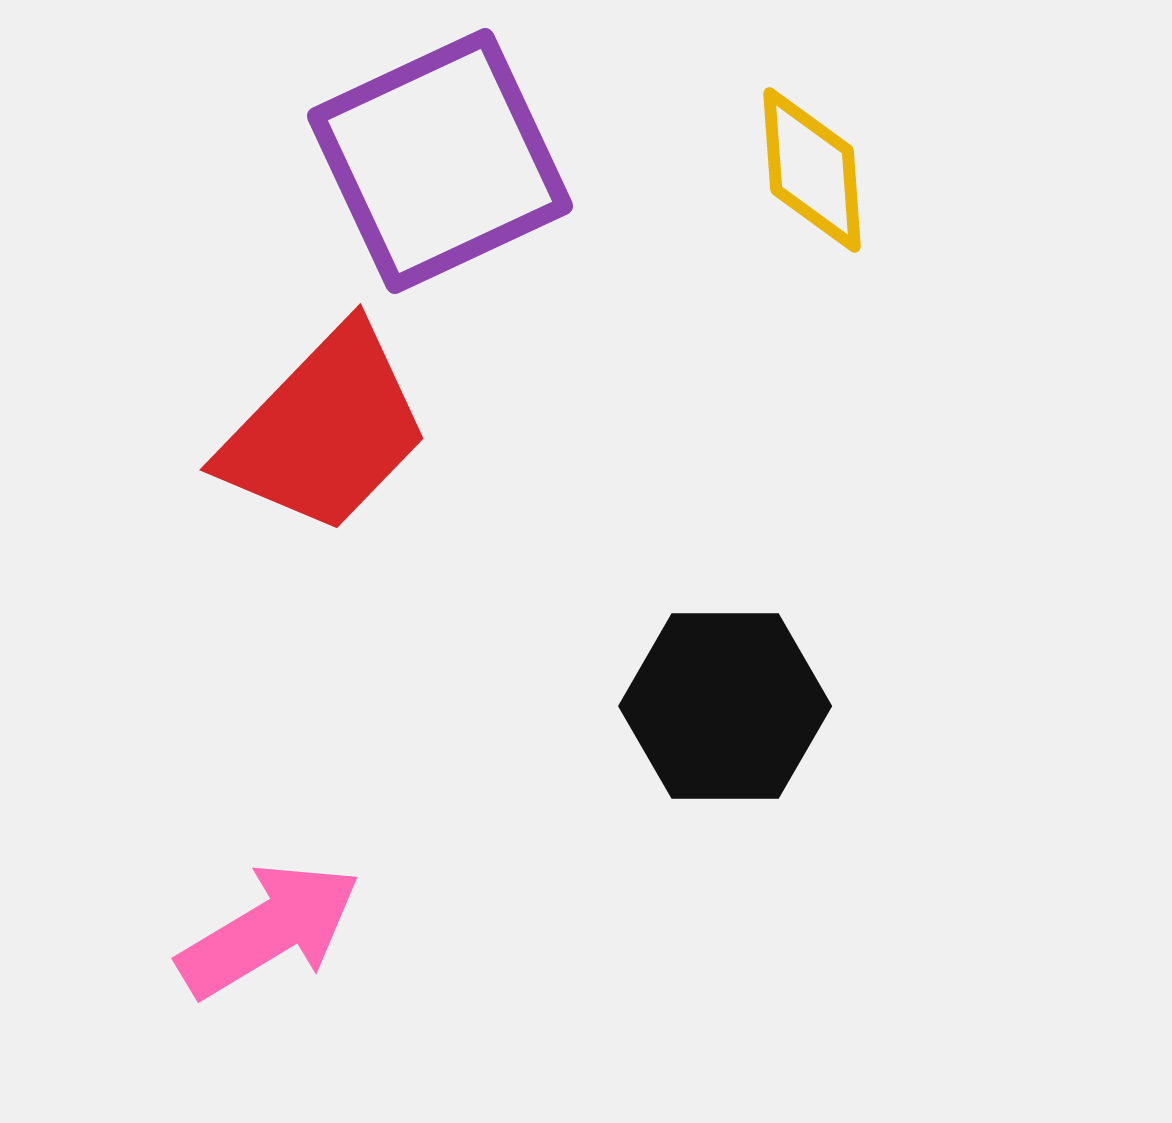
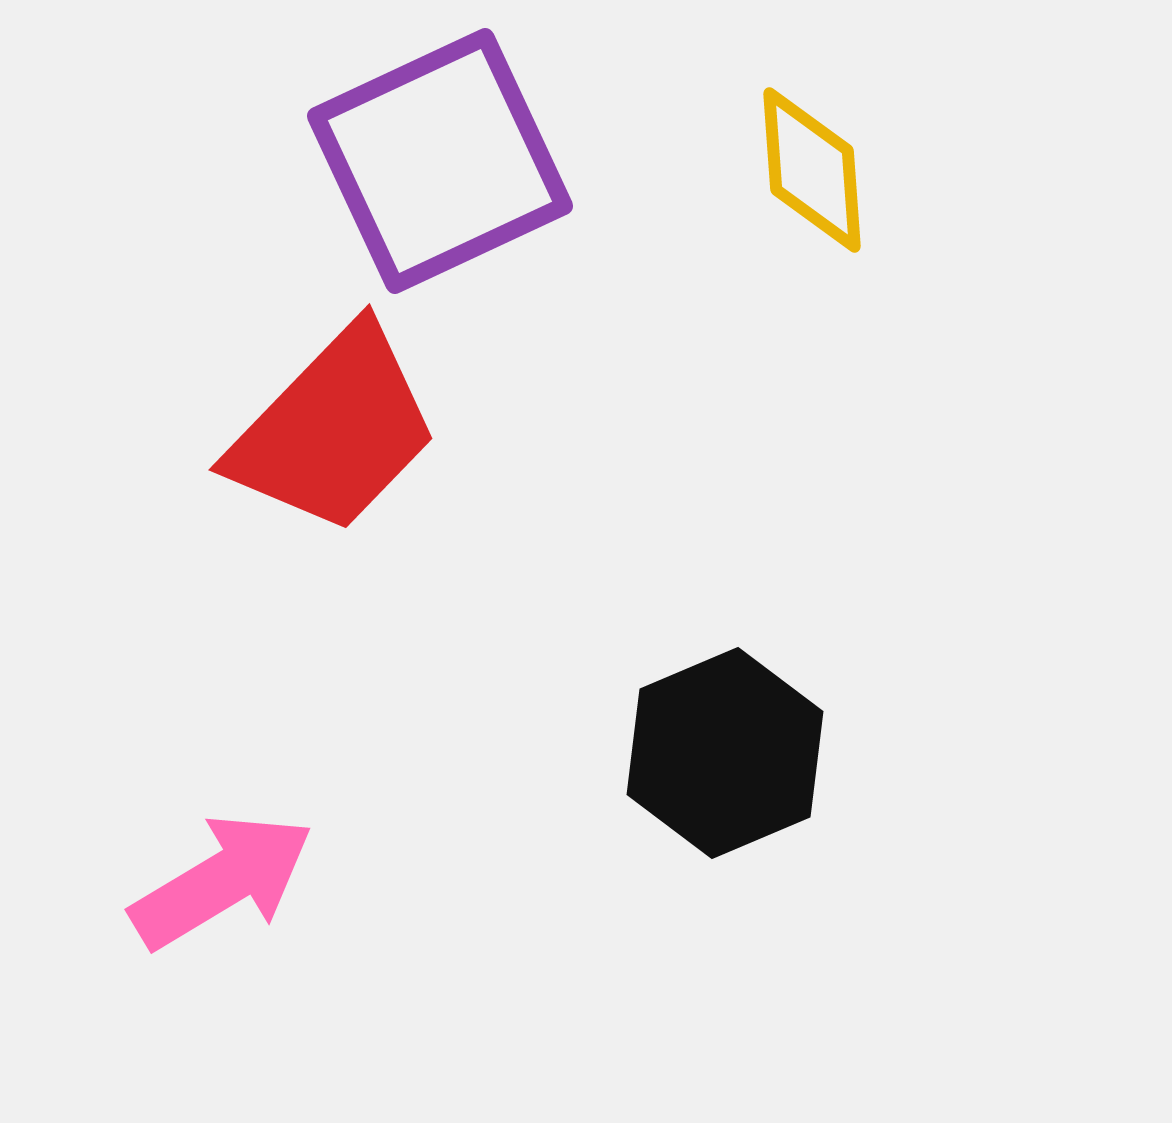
red trapezoid: moved 9 px right
black hexagon: moved 47 px down; rotated 23 degrees counterclockwise
pink arrow: moved 47 px left, 49 px up
